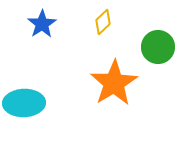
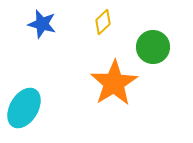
blue star: rotated 24 degrees counterclockwise
green circle: moved 5 px left
cyan ellipse: moved 5 px down; rotated 57 degrees counterclockwise
